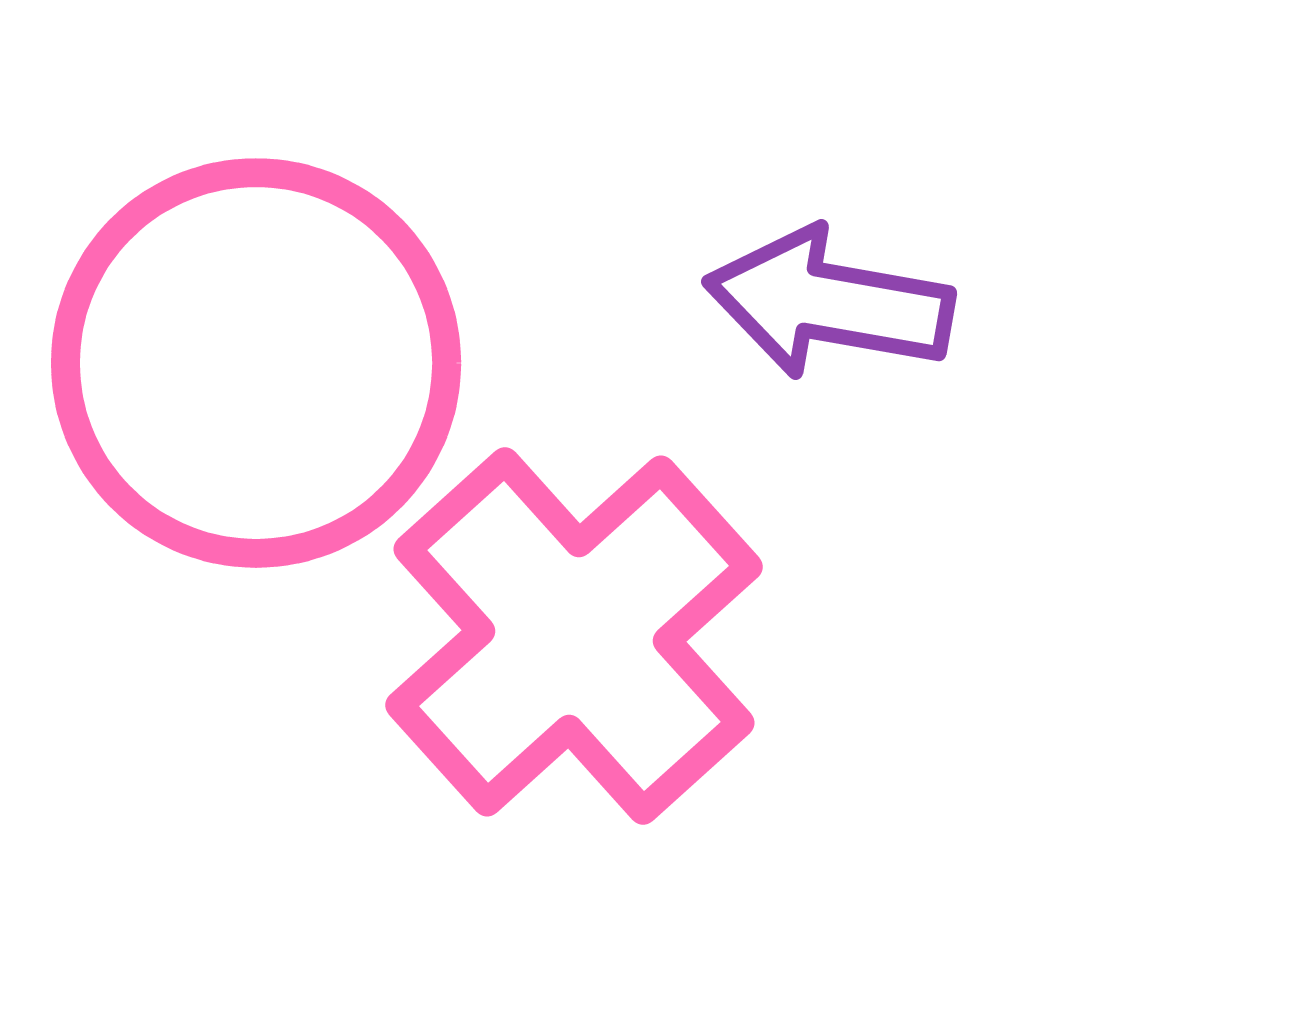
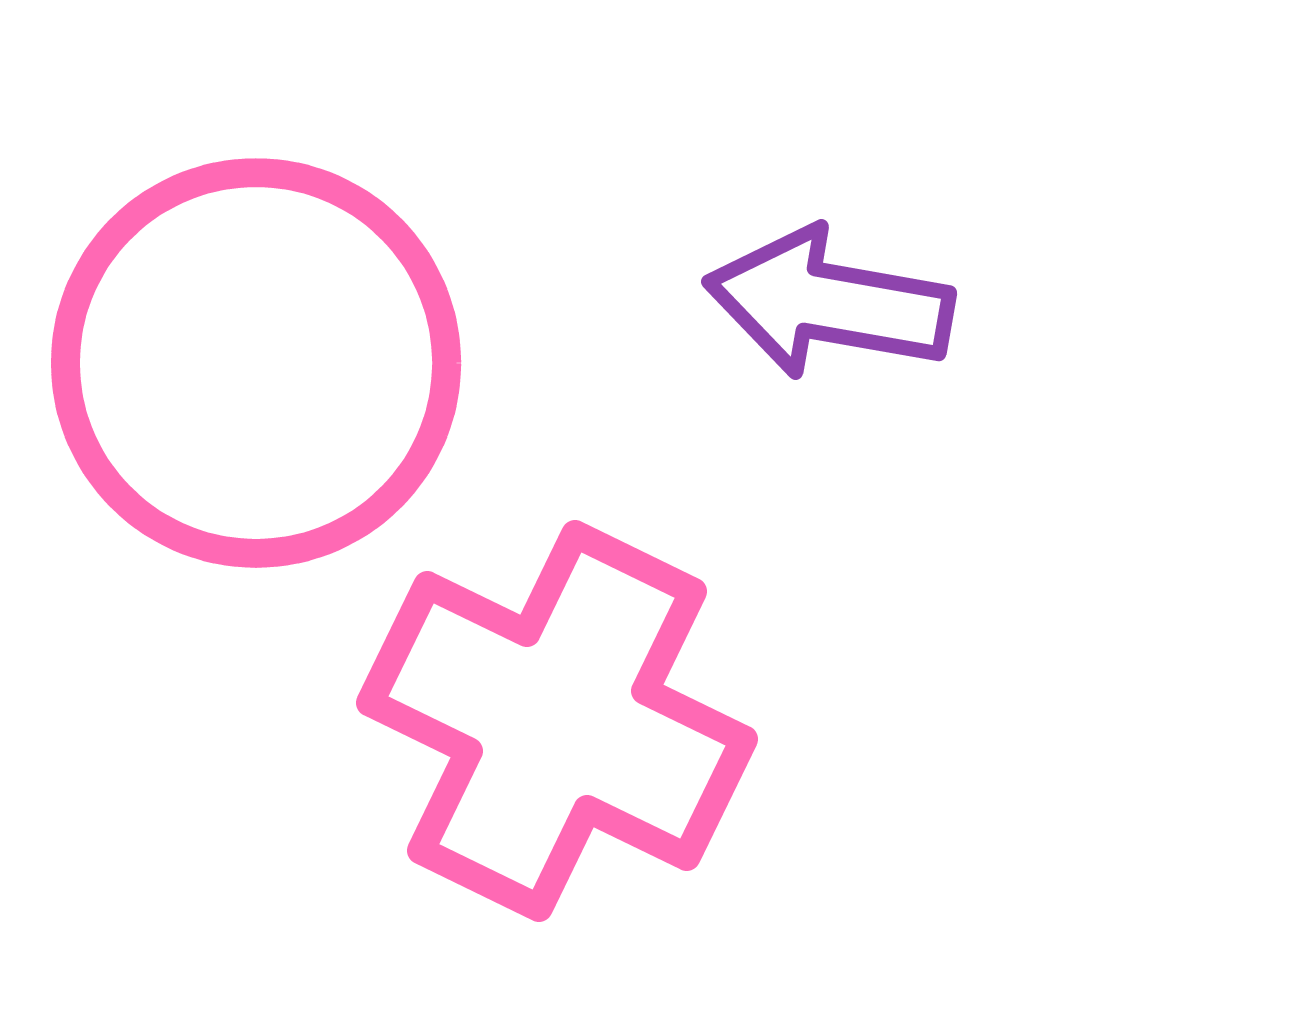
pink cross: moved 17 px left, 85 px down; rotated 22 degrees counterclockwise
